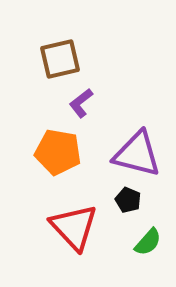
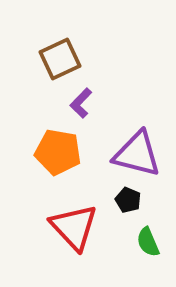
brown square: rotated 12 degrees counterclockwise
purple L-shape: rotated 8 degrees counterclockwise
green semicircle: rotated 116 degrees clockwise
